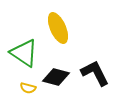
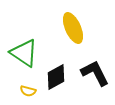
yellow ellipse: moved 15 px right
black diamond: rotated 44 degrees counterclockwise
yellow semicircle: moved 3 px down
